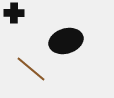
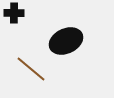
black ellipse: rotated 8 degrees counterclockwise
